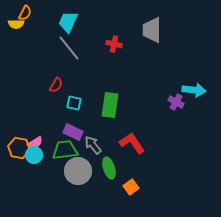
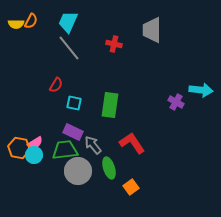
orange semicircle: moved 6 px right, 8 px down
cyan arrow: moved 7 px right
